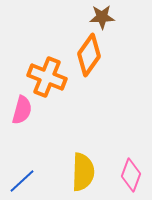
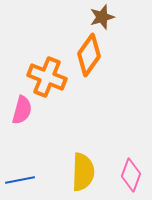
brown star: rotated 15 degrees counterclockwise
blue line: moved 2 px left, 1 px up; rotated 32 degrees clockwise
